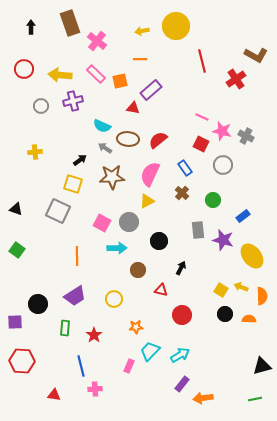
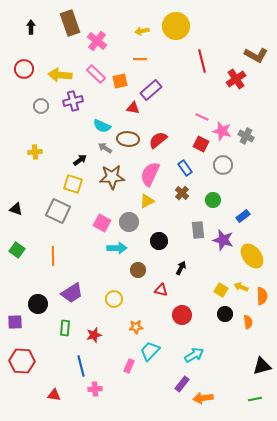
orange line at (77, 256): moved 24 px left
purple trapezoid at (75, 296): moved 3 px left, 3 px up
orange semicircle at (249, 319): moved 1 px left, 3 px down; rotated 80 degrees clockwise
red star at (94, 335): rotated 21 degrees clockwise
cyan arrow at (180, 355): moved 14 px right
